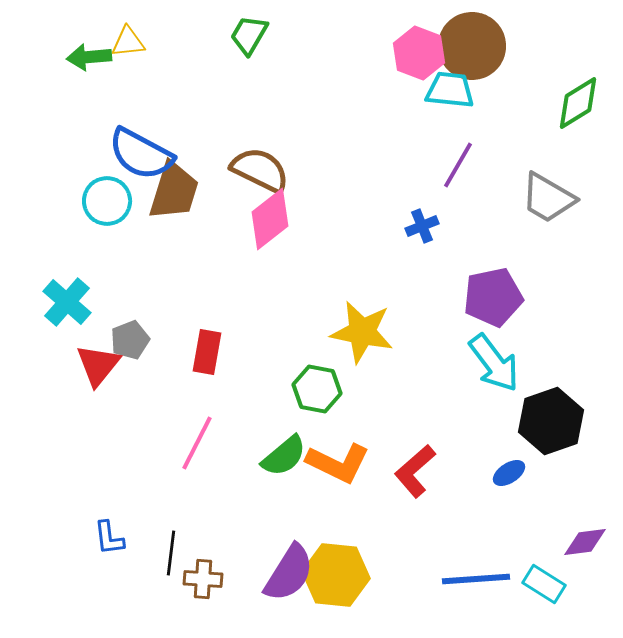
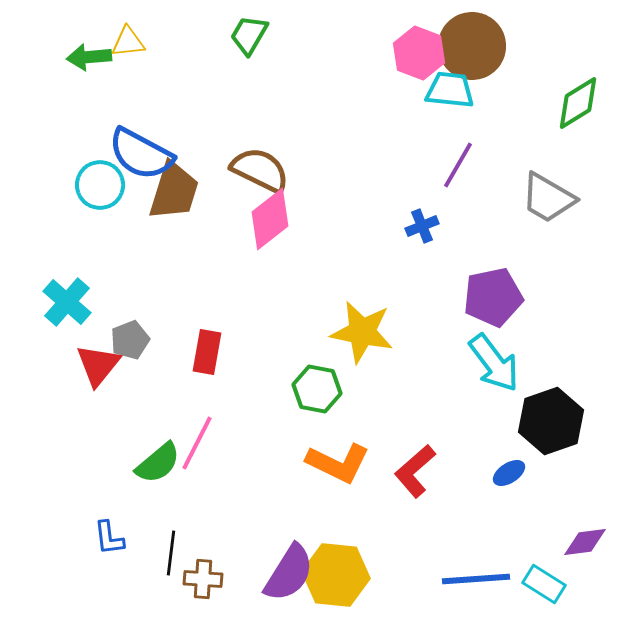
cyan circle: moved 7 px left, 16 px up
green semicircle: moved 126 px left, 7 px down
